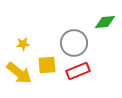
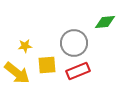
yellow star: moved 2 px right, 2 px down
yellow arrow: moved 2 px left
